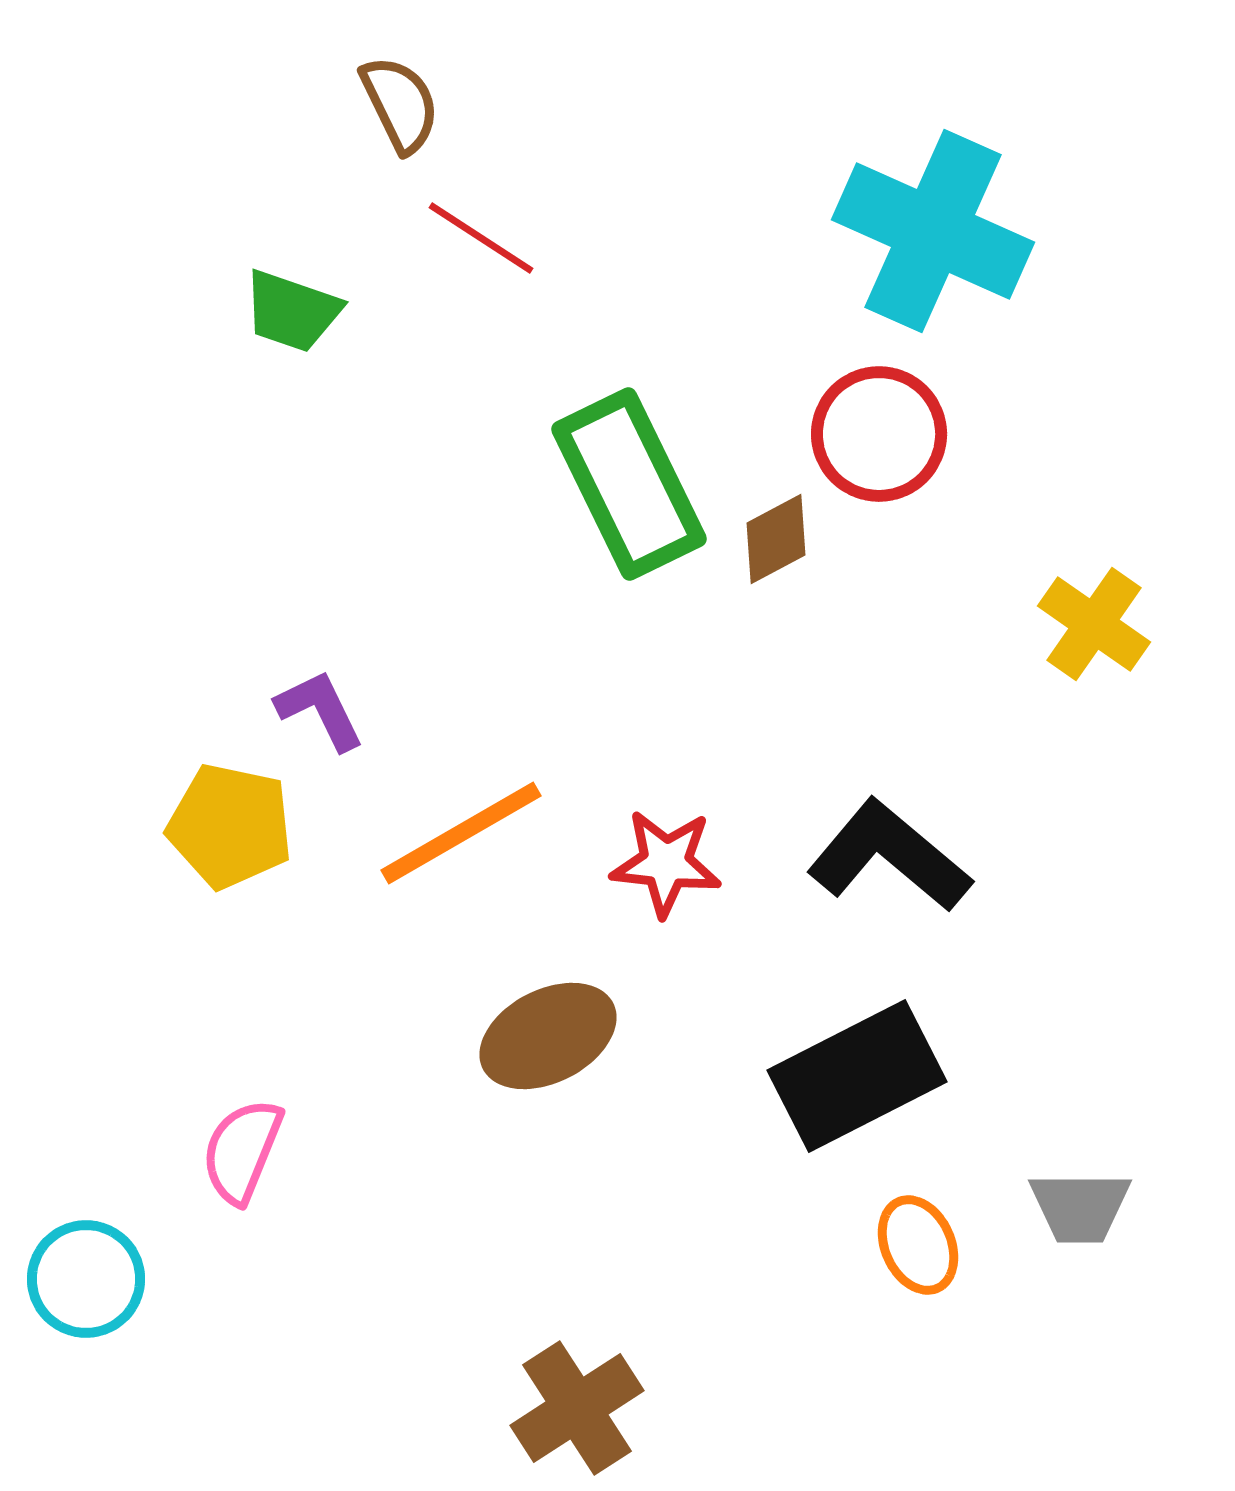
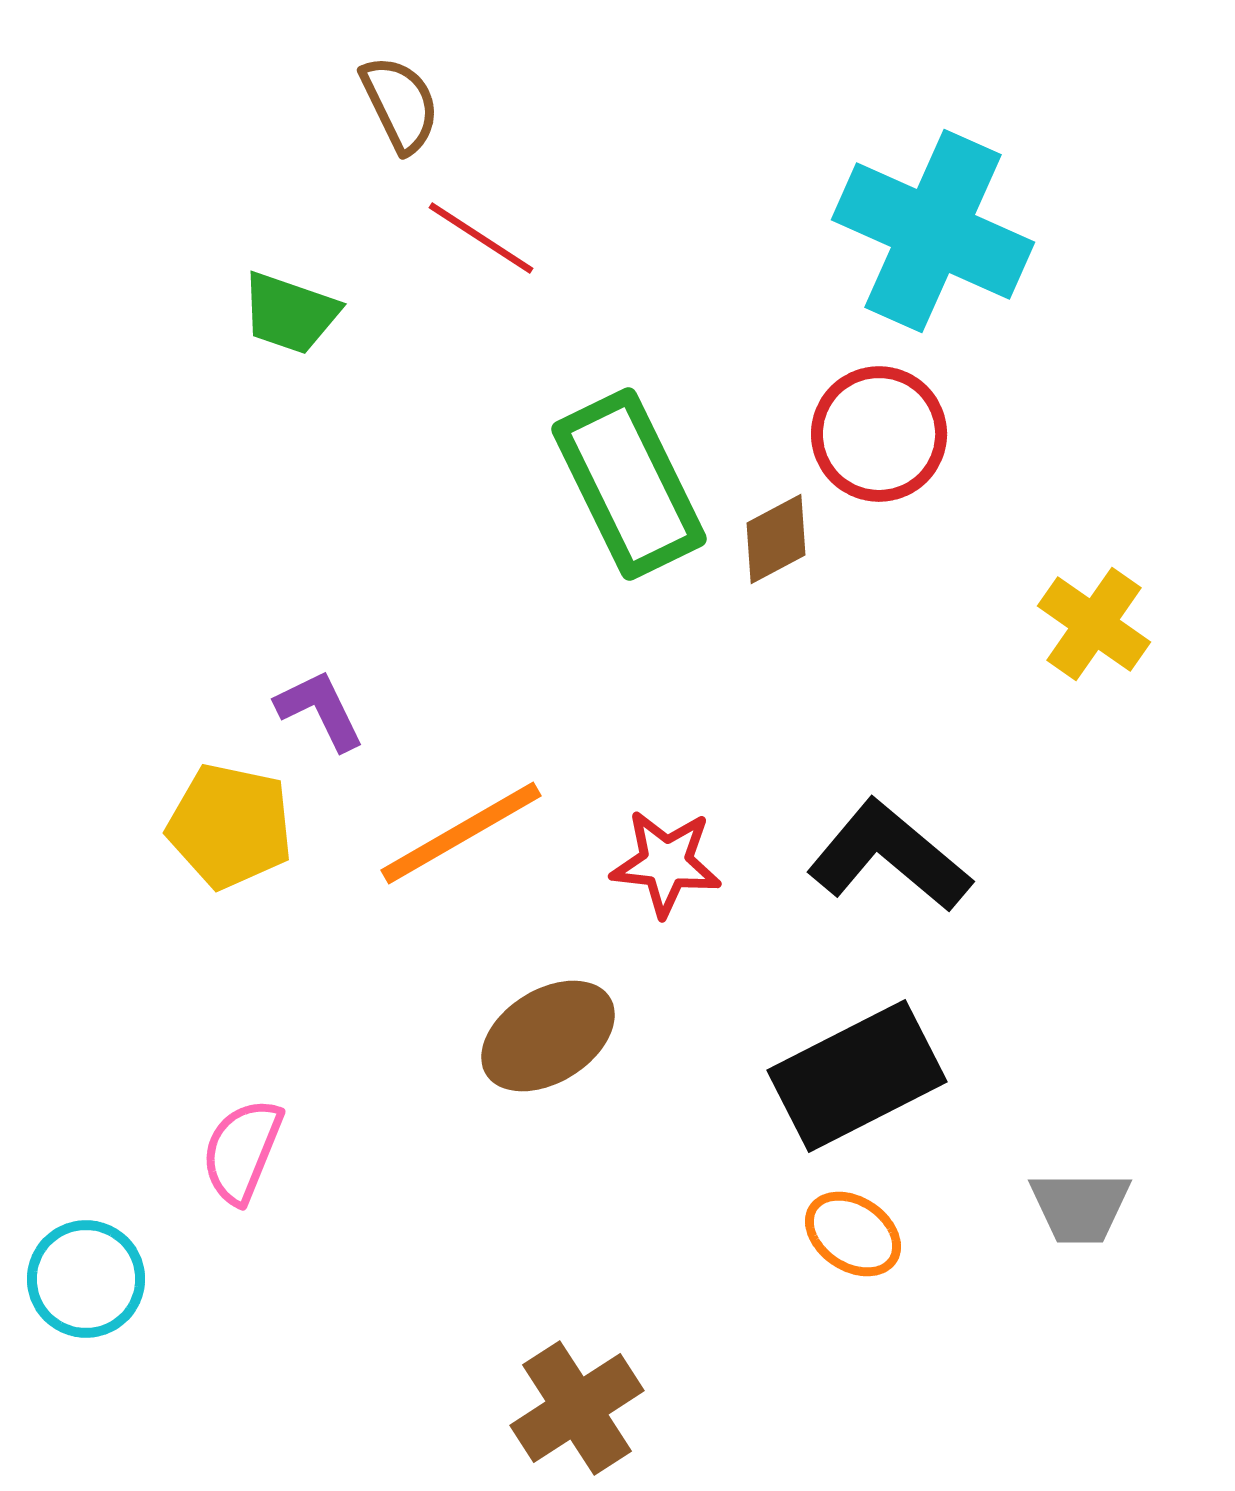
green trapezoid: moved 2 px left, 2 px down
brown ellipse: rotated 5 degrees counterclockwise
orange ellipse: moved 65 px left, 11 px up; rotated 32 degrees counterclockwise
